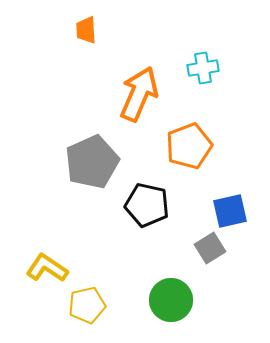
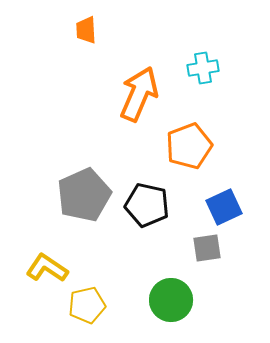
gray pentagon: moved 8 px left, 33 px down
blue square: moved 6 px left, 4 px up; rotated 12 degrees counterclockwise
gray square: moved 3 px left; rotated 24 degrees clockwise
